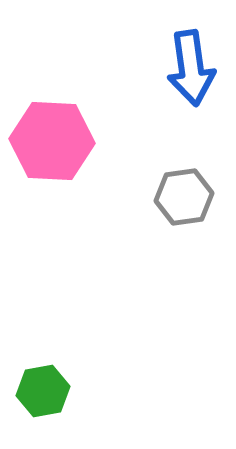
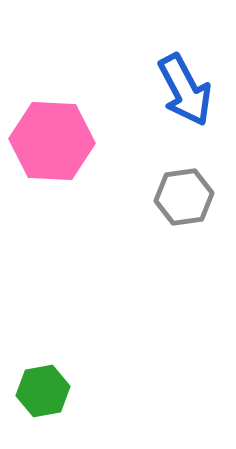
blue arrow: moved 6 px left, 22 px down; rotated 20 degrees counterclockwise
